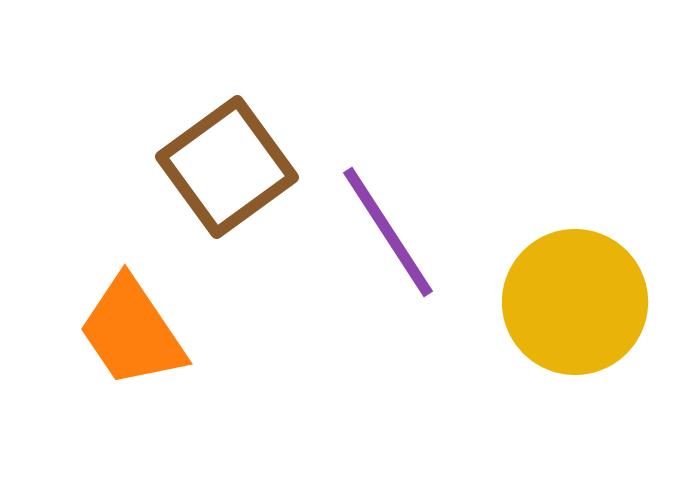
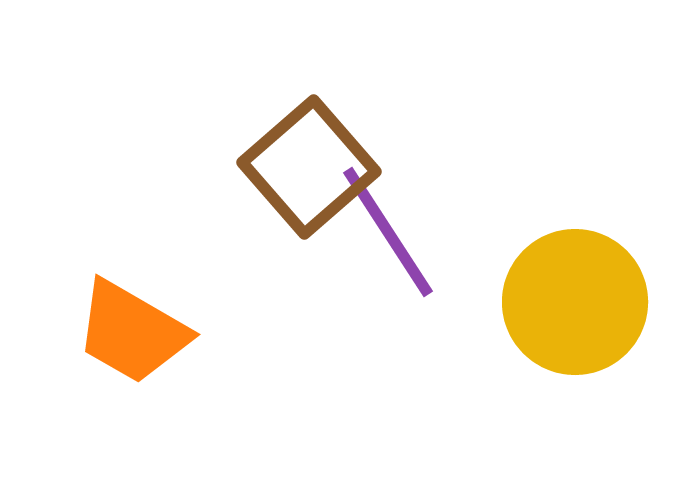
brown square: moved 82 px right; rotated 5 degrees counterclockwise
orange trapezoid: rotated 26 degrees counterclockwise
